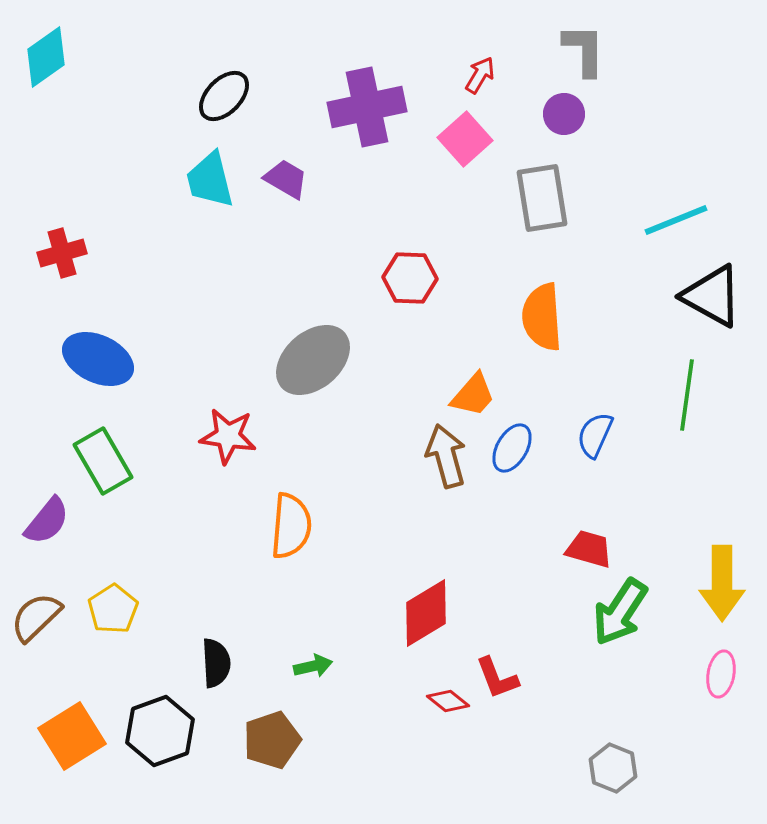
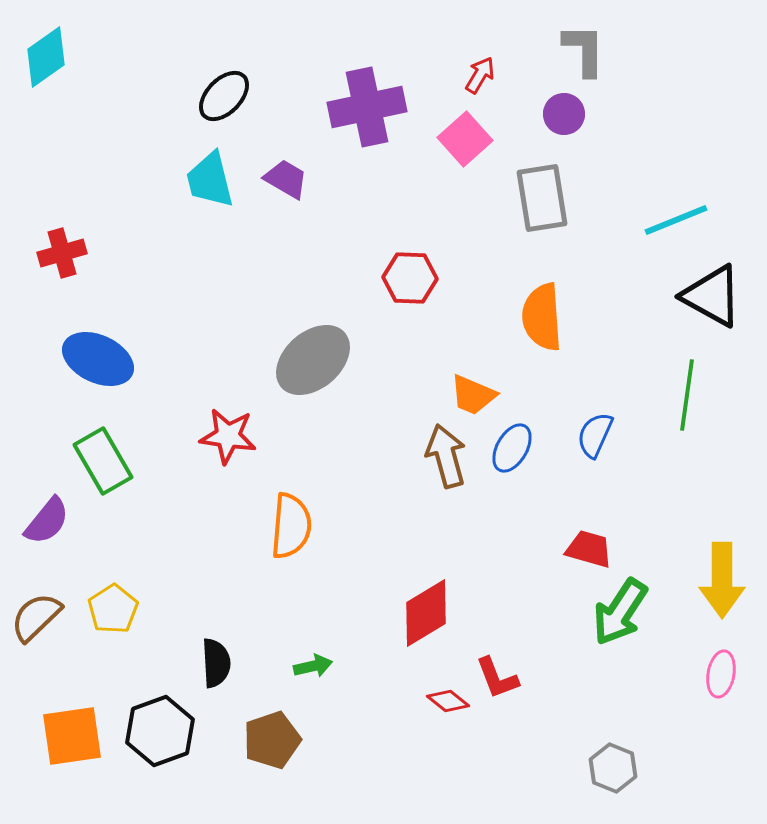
orange trapezoid at (473, 395): rotated 72 degrees clockwise
yellow arrow at (722, 583): moved 3 px up
orange square at (72, 736): rotated 24 degrees clockwise
